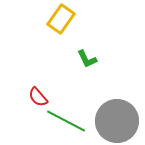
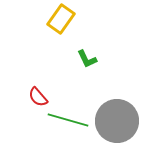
green line: moved 2 px right, 1 px up; rotated 12 degrees counterclockwise
